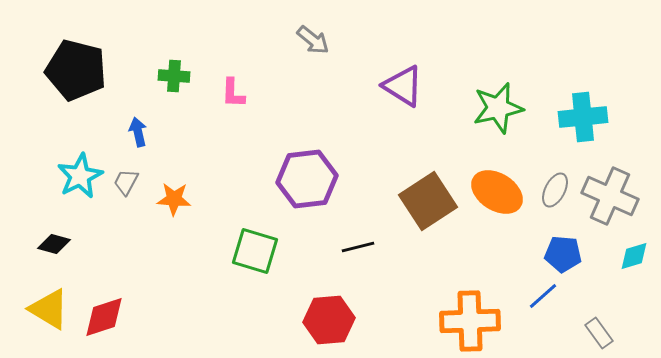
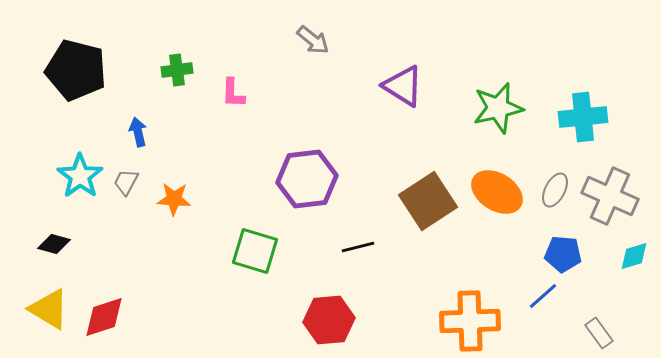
green cross: moved 3 px right, 6 px up; rotated 12 degrees counterclockwise
cyan star: rotated 9 degrees counterclockwise
